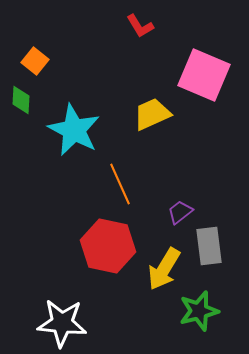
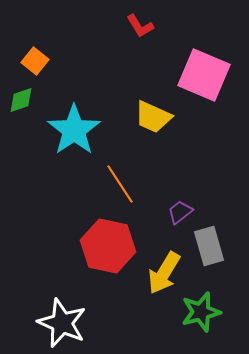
green diamond: rotated 68 degrees clockwise
yellow trapezoid: moved 1 px right, 3 px down; rotated 132 degrees counterclockwise
cyan star: rotated 10 degrees clockwise
orange line: rotated 9 degrees counterclockwise
gray rectangle: rotated 9 degrees counterclockwise
yellow arrow: moved 4 px down
green star: moved 2 px right, 1 px down
white star: rotated 18 degrees clockwise
